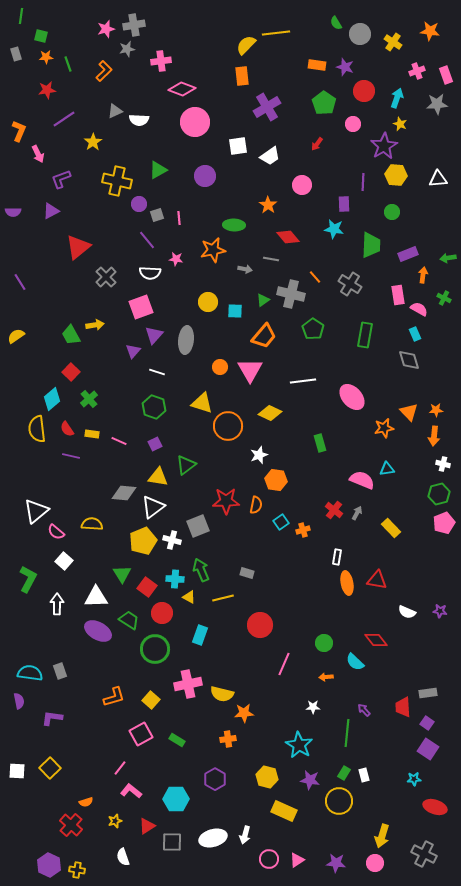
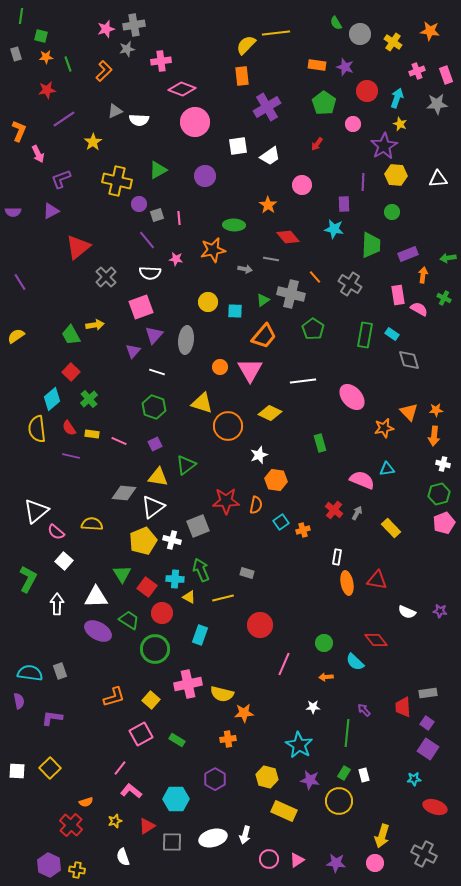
red circle at (364, 91): moved 3 px right
cyan rectangle at (415, 334): moved 23 px left; rotated 32 degrees counterclockwise
red semicircle at (67, 429): moved 2 px right, 1 px up
